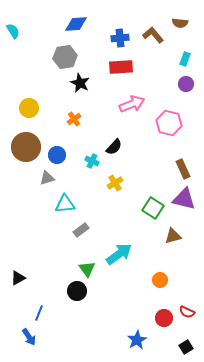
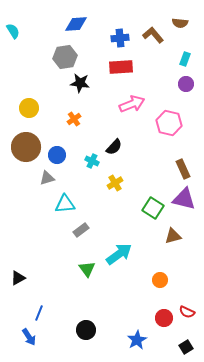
black star: rotated 18 degrees counterclockwise
black circle: moved 9 px right, 39 px down
